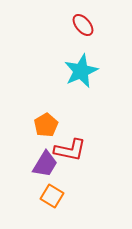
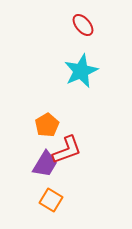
orange pentagon: moved 1 px right
red L-shape: moved 3 px left; rotated 32 degrees counterclockwise
orange square: moved 1 px left, 4 px down
